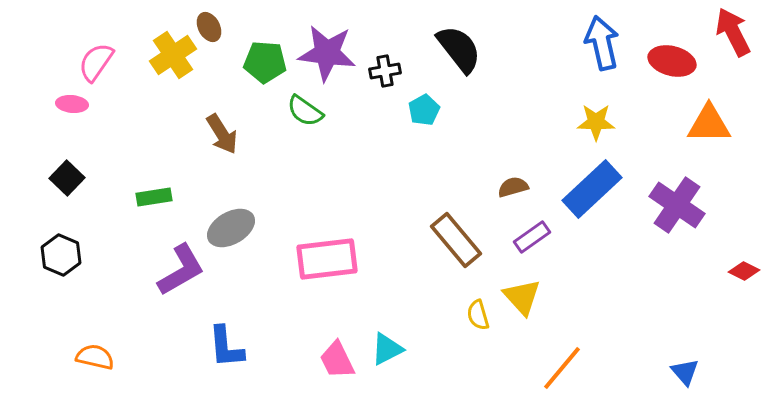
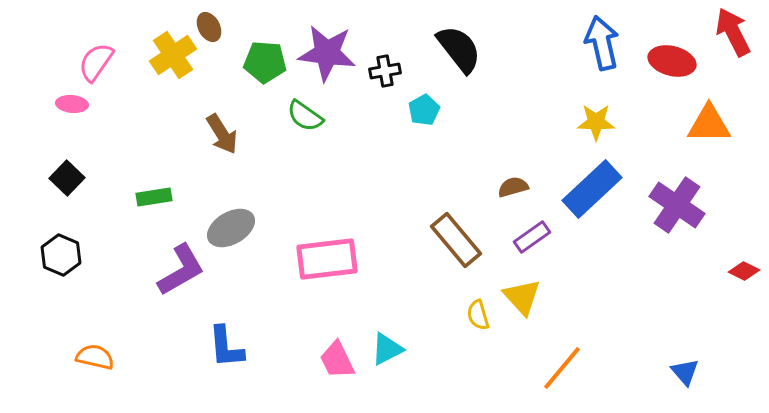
green semicircle: moved 5 px down
